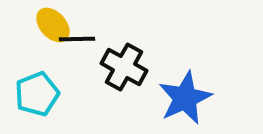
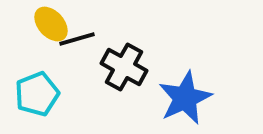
yellow ellipse: moved 2 px left, 1 px up
black line: rotated 15 degrees counterclockwise
